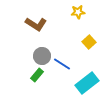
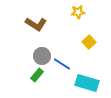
cyan rectangle: rotated 55 degrees clockwise
